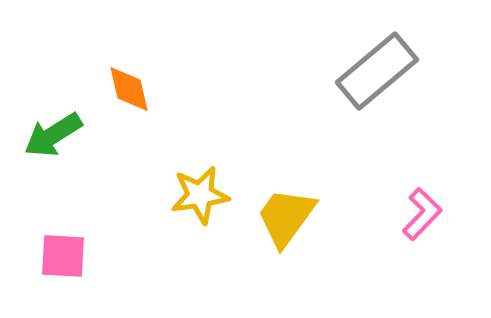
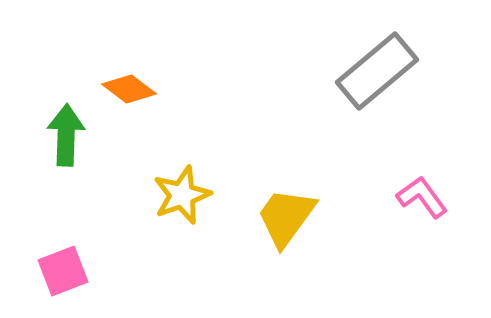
orange diamond: rotated 40 degrees counterclockwise
green arrow: moved 13 px right; rotated 124 degrees clockwise
yellow star: moved 18 px left; rotated 12 degrees counterclockwise
pink L-shape: moved 17 px up; rotated 80 degrees counterclockwise
pink square: moved 15 px down; rotated 24 degrees counterclockwise
